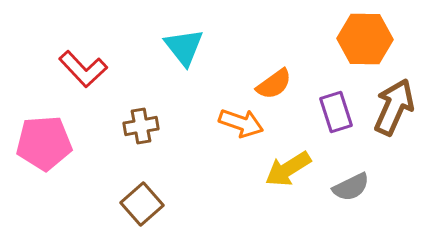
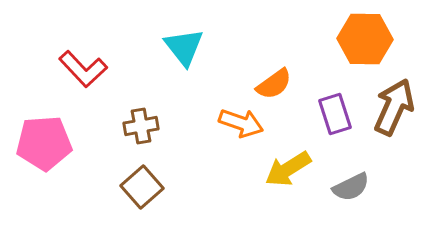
purple rectangle: moved 1 px left, 2 px down
brown square: moved 17 px up
